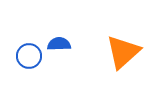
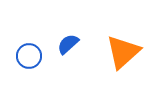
blue semicircle: moved 9 px right; rotated 40 degrees counterclockwise
